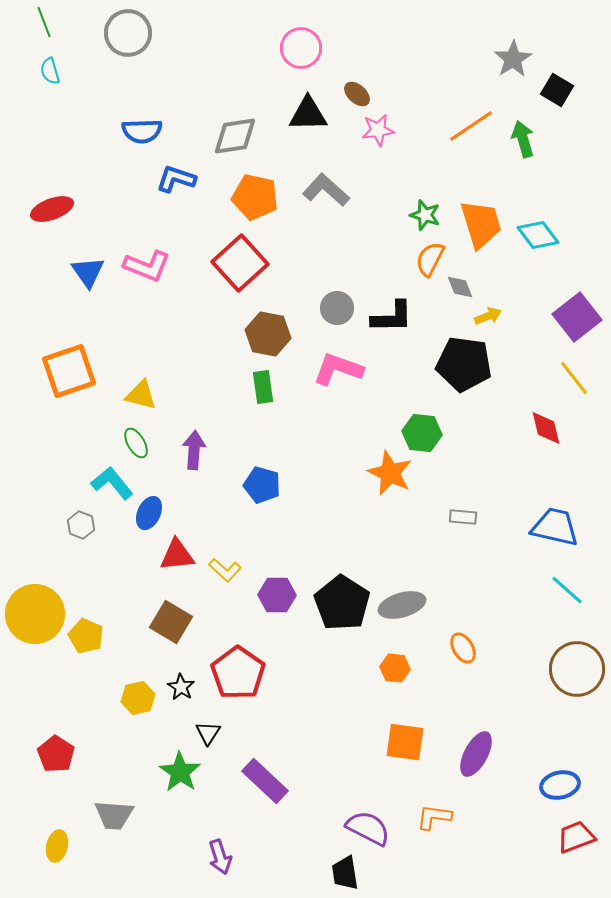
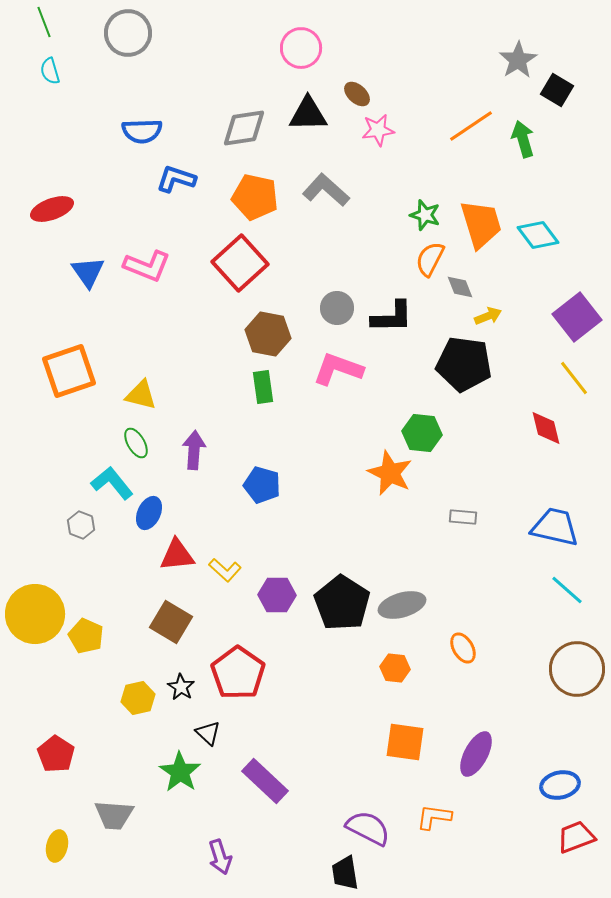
gray star at (513, 59): moved 5 px right, 1 px down
gray diamond at (235, 136): moved 9 px right, 8 px up
black triangle at (208, 733): rotated 20 degrees counterclockwise
